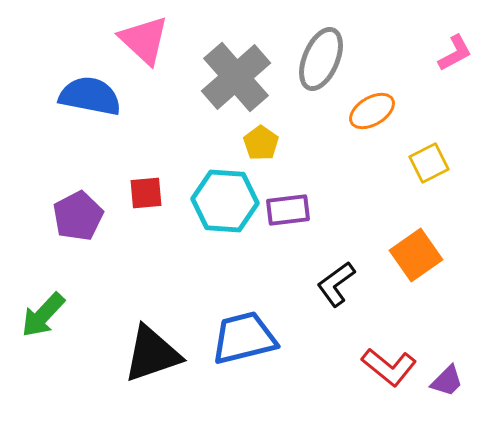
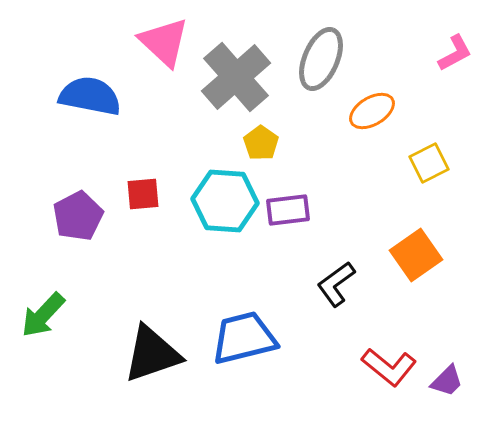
pink triangle: moved 20 px right, 2 px down
red square: moved 3 px left, 1 px down
